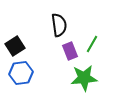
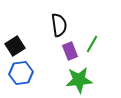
green star: moved 5 px left, 2 px down
